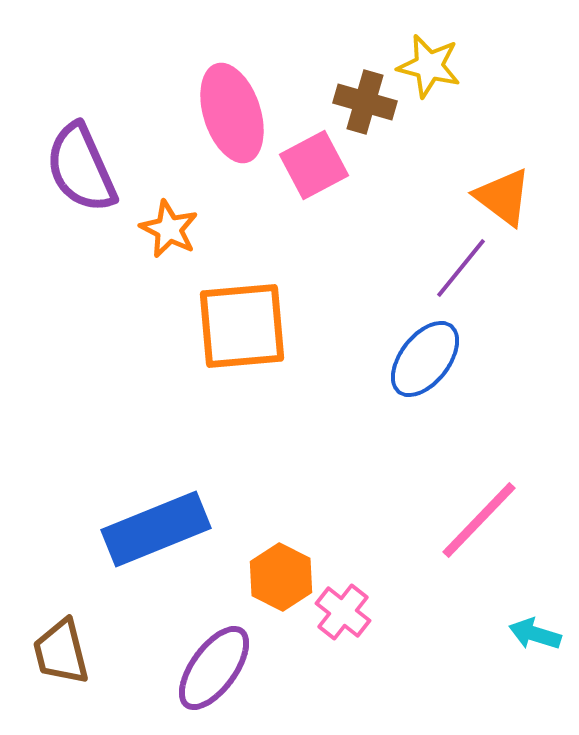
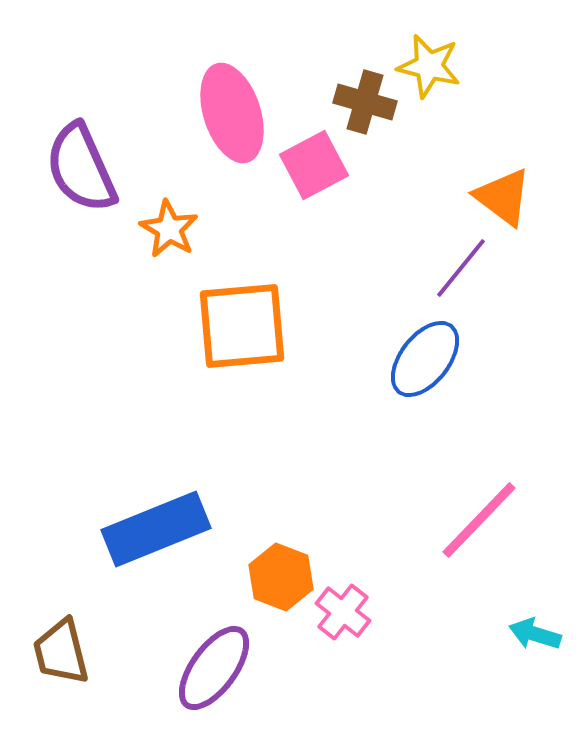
orange star: rotated 4 degrees clockwise
orange hexagon: rotated 6 degrees counterclockwise
